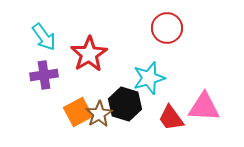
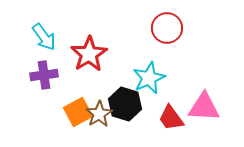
cyan star: rotated 8 degrees counterclockwise
